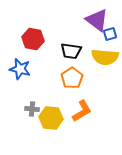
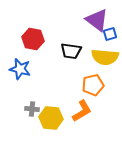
orange pentagon: moved 21 px right, 7 px down; rotated 20 degrees clockwise
